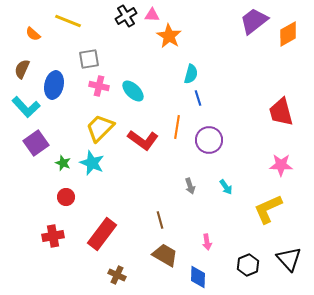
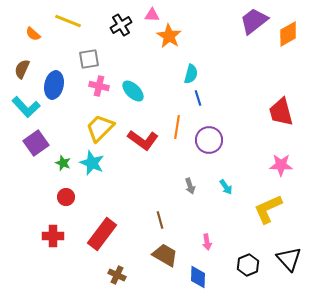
black cross: moved 5 px left, 9 px down
red cross: rotated 10 degrees clockwise
